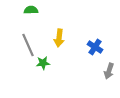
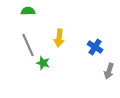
green semicircle: moved 3 px left, 1 px down
green star: rotated 24 degrees clockwise
